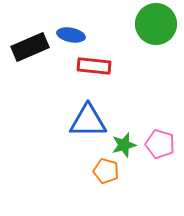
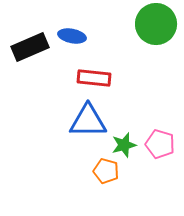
blue ellipse: moved 1 px right, 1 px down
red rectangle: moved 12 px down
